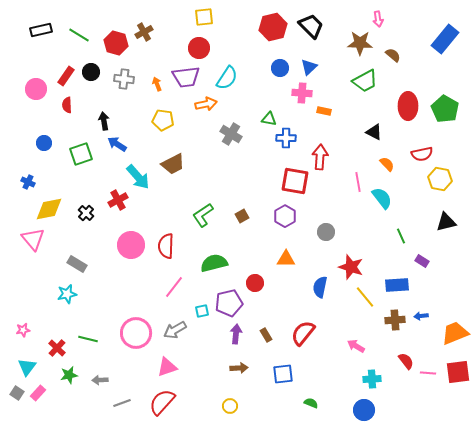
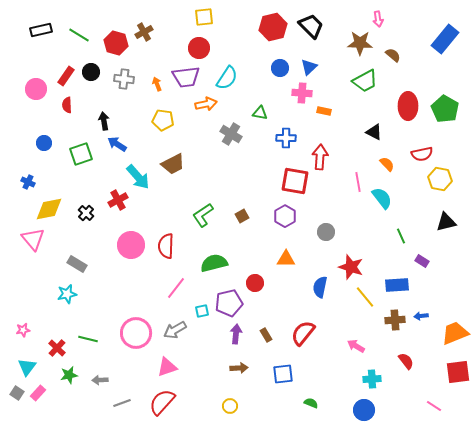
green triangle at (269, 119): moved 9 px left, 6 px up
pink line at (174, 287): moved 2 px right, 1 px down
pink line at (428, 373): moved 6 px right, 33 px down; rotated 28 degrees clockwise
